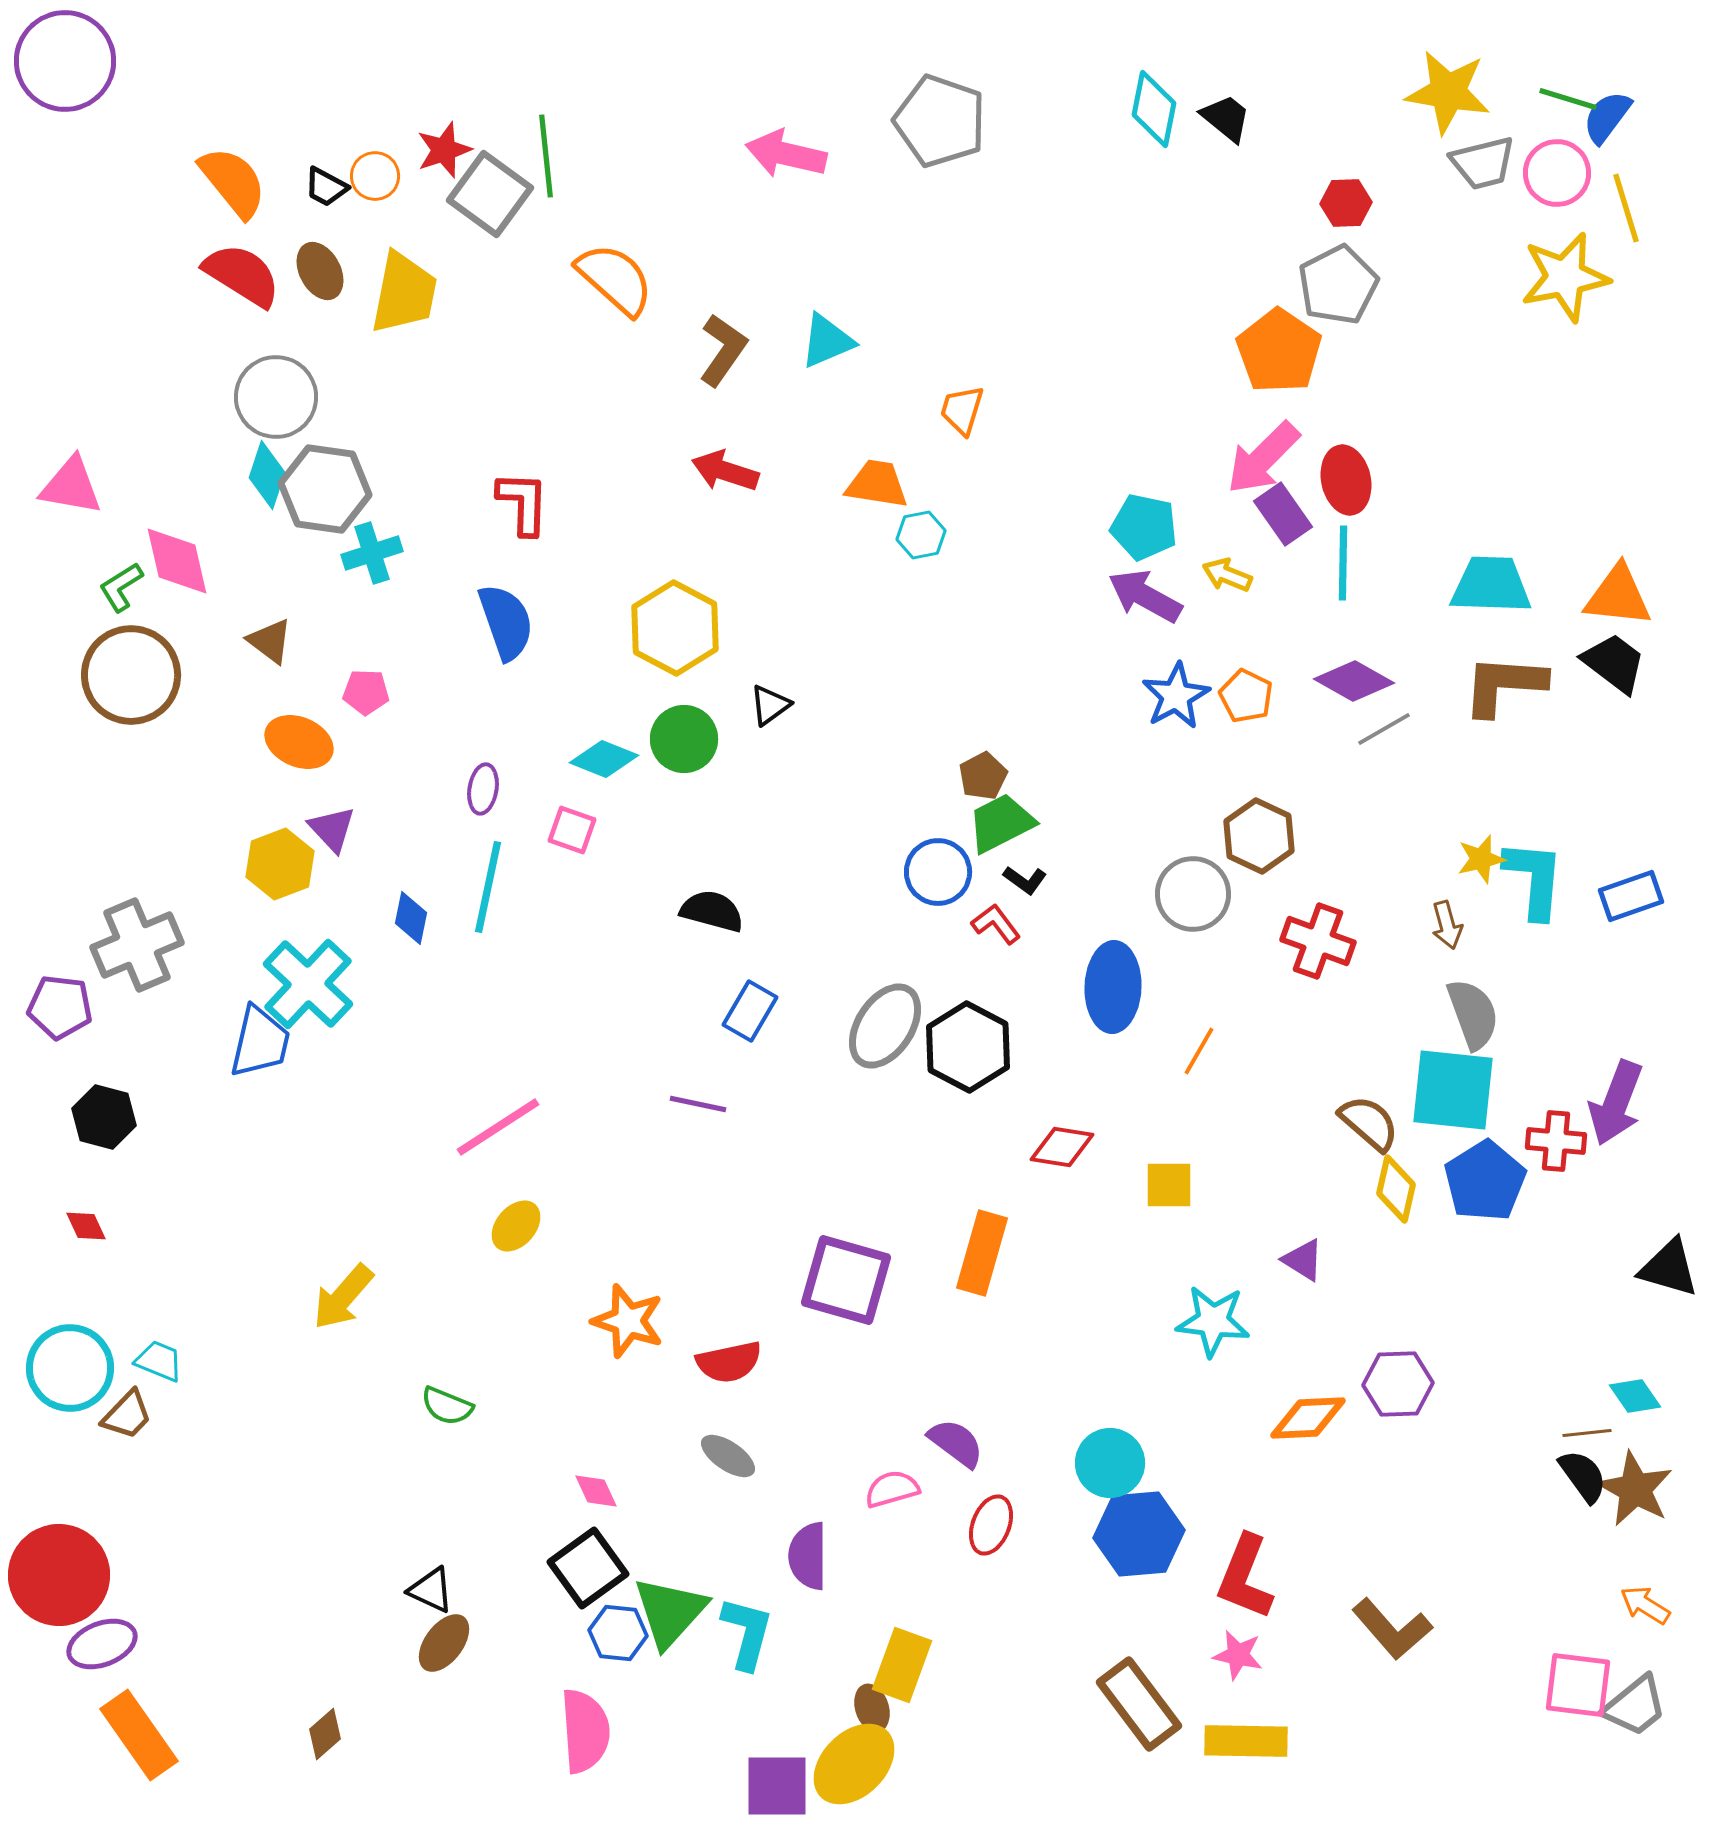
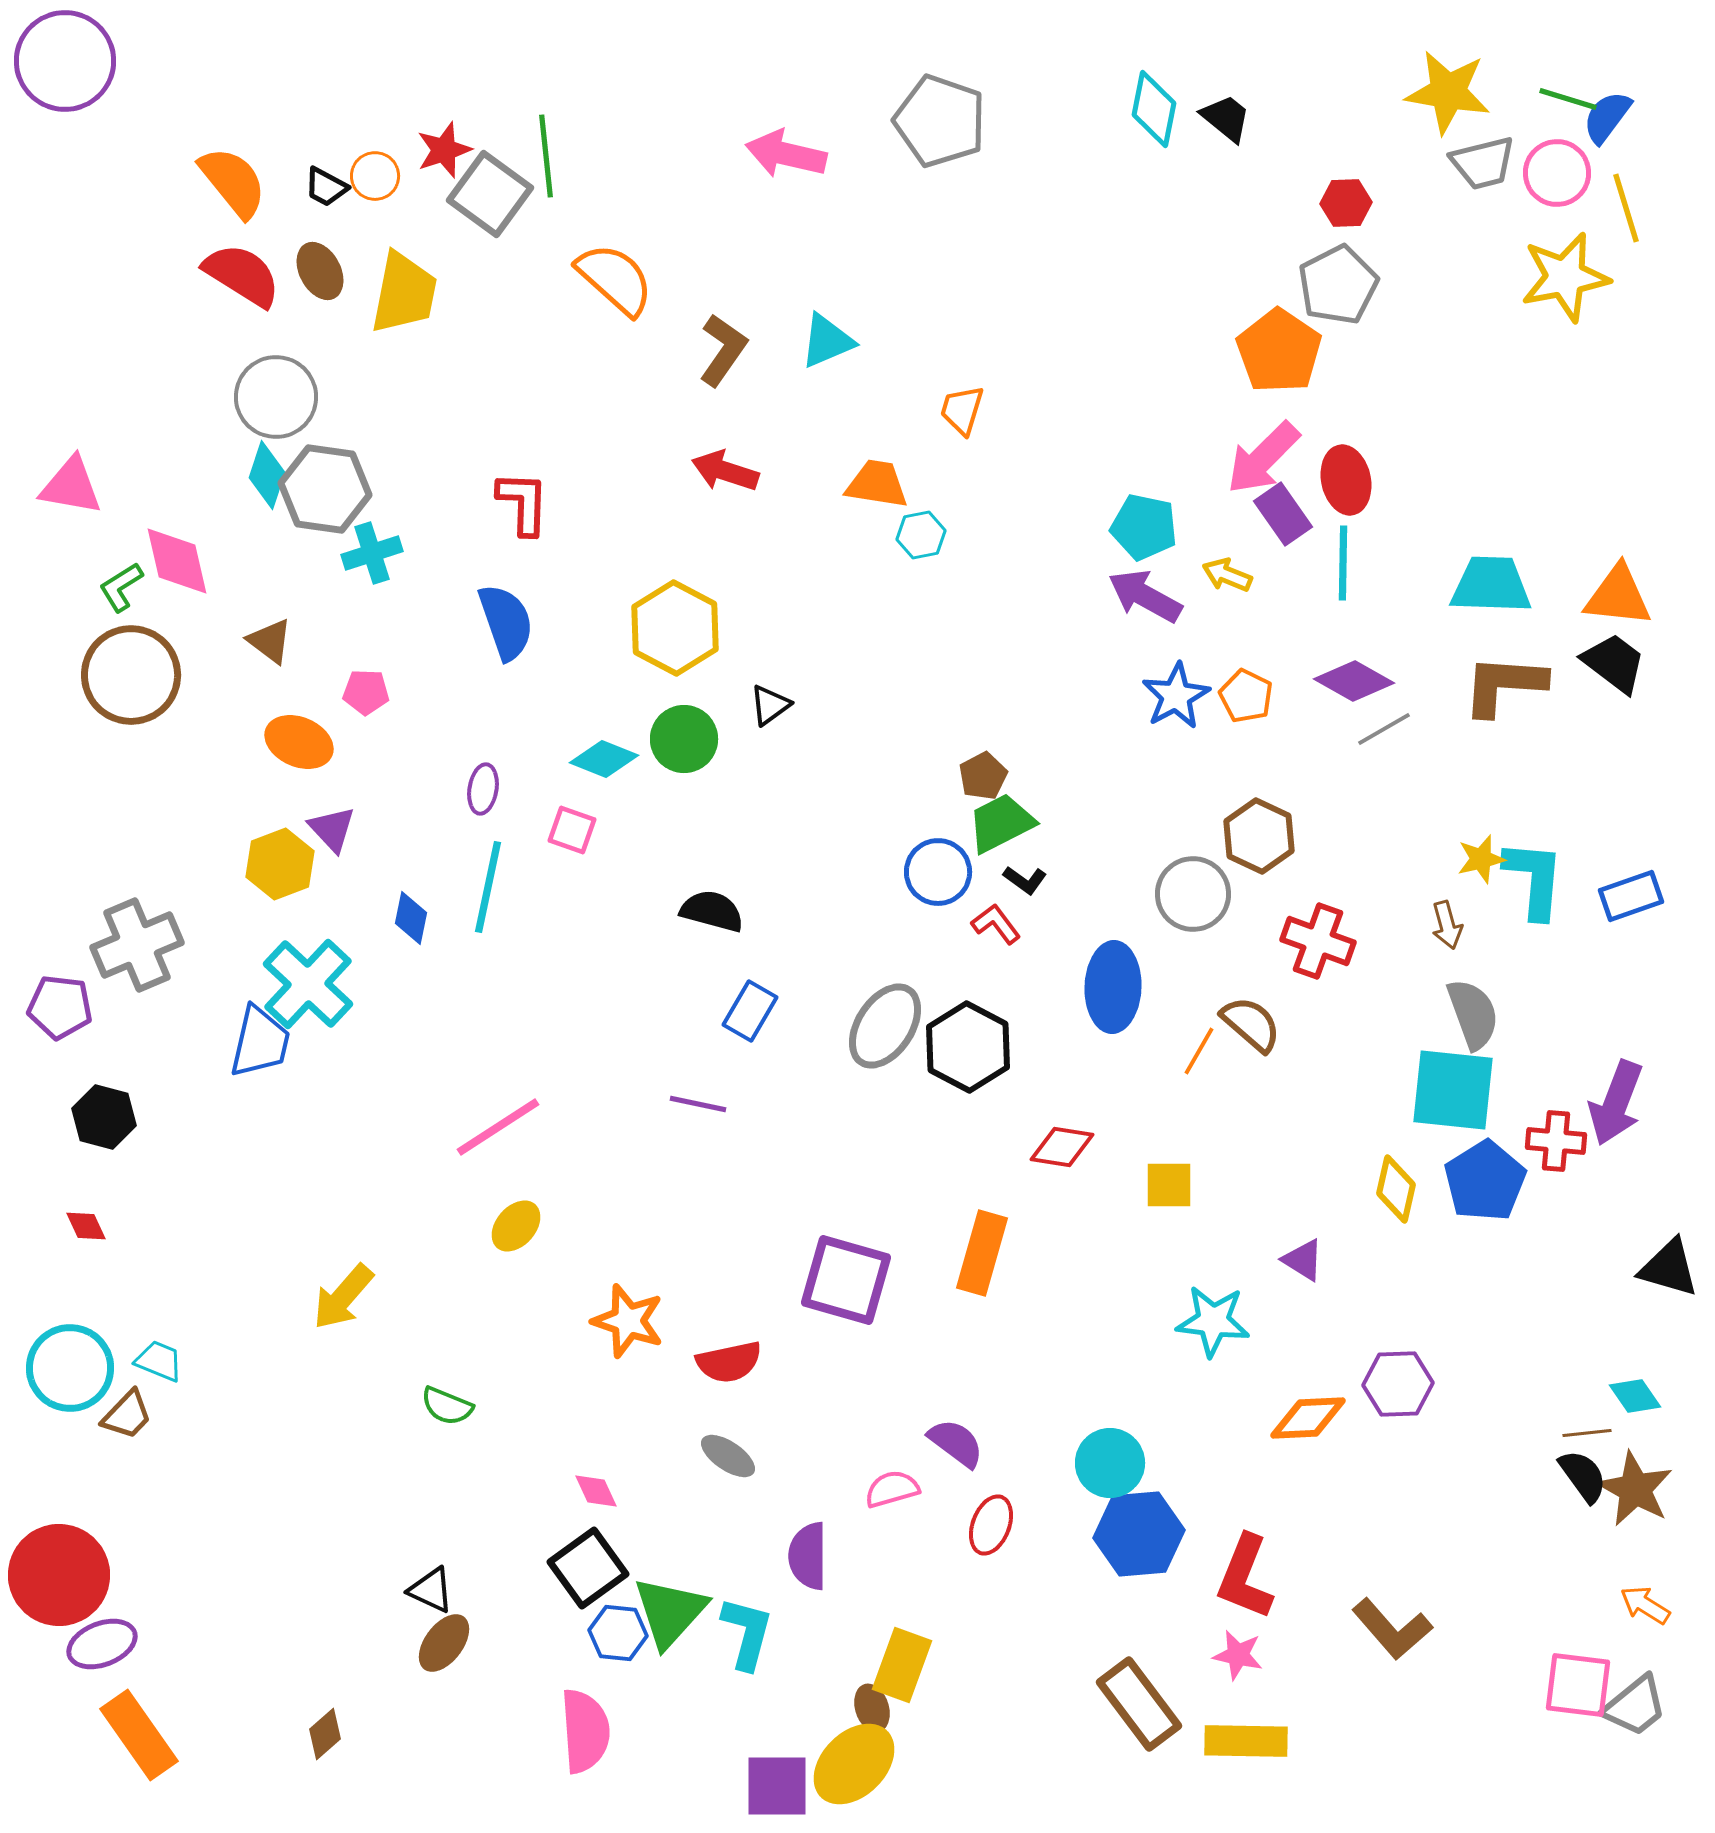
brown semicircle at (1369, 1123): moved 118 px left, 99 px up
